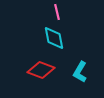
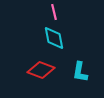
pink line: moved 3 px left
cyan L-shape: rotated 20 degrees counterclockwise
